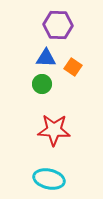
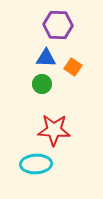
cyan ellipse: moved 13 px left, 15 px up; rotated 16 degrees counterclockwise
